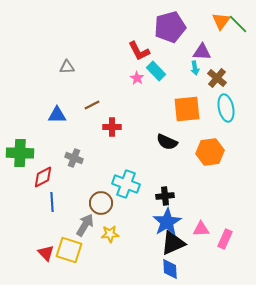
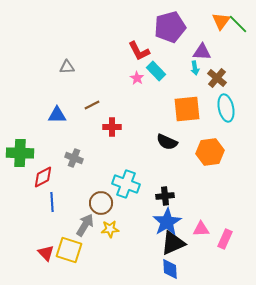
yellow star: moved 5 px up
